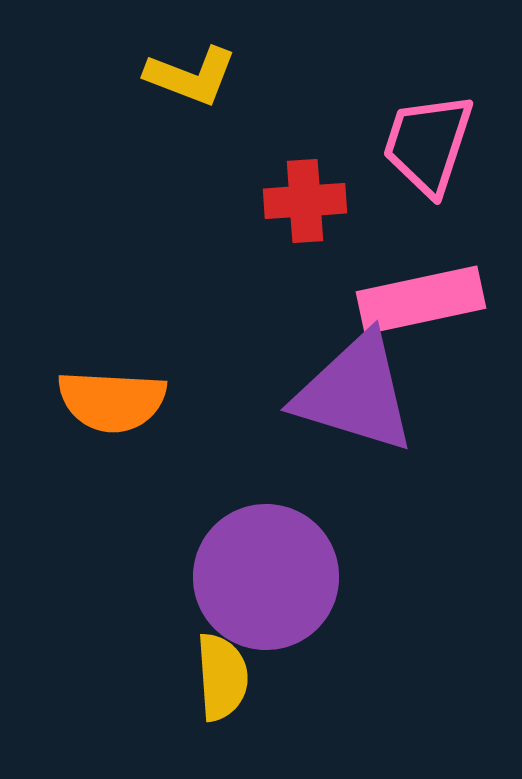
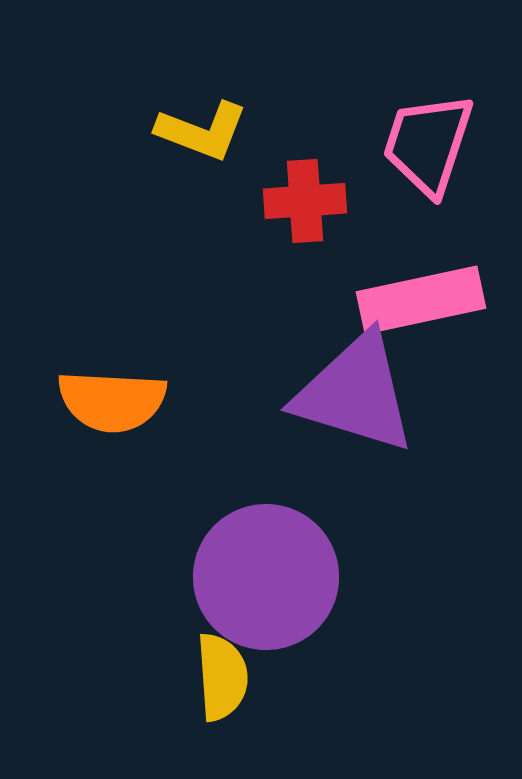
yellow L-shape: moved 11 px right, 55 px down
